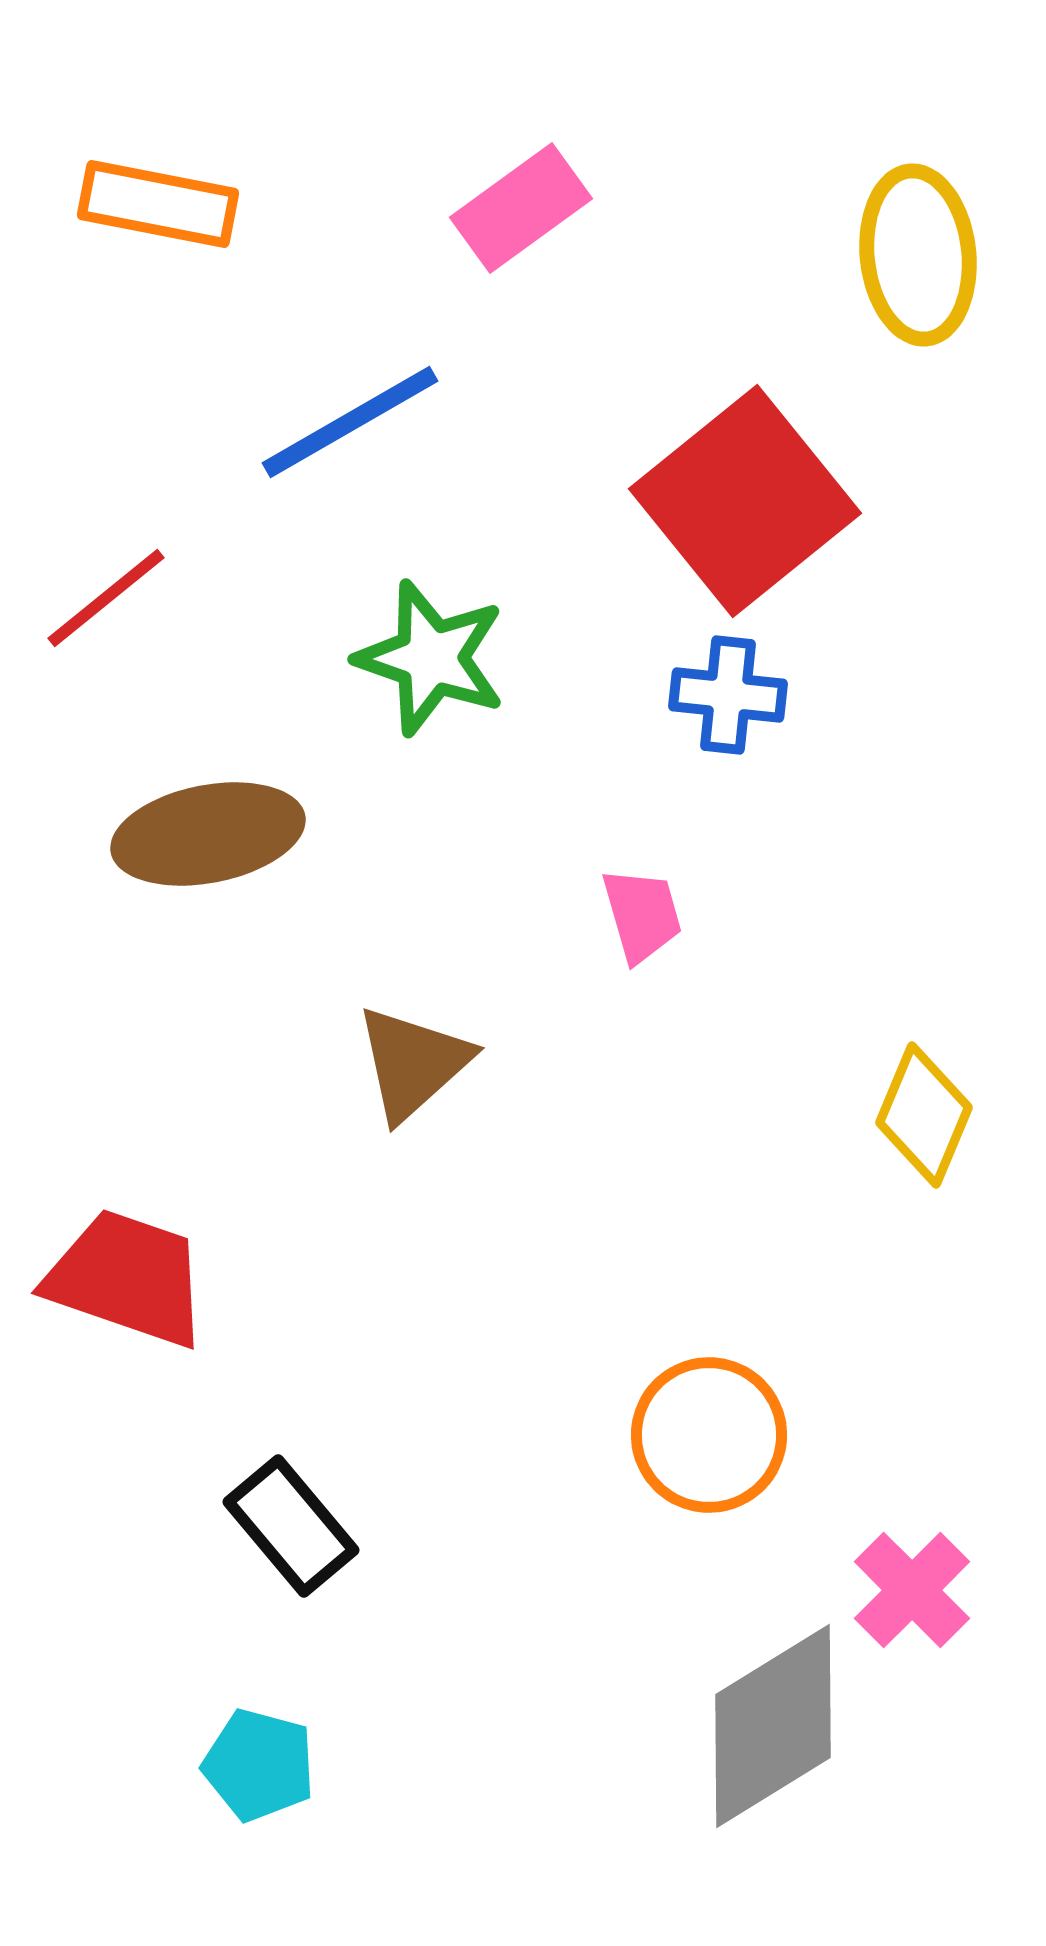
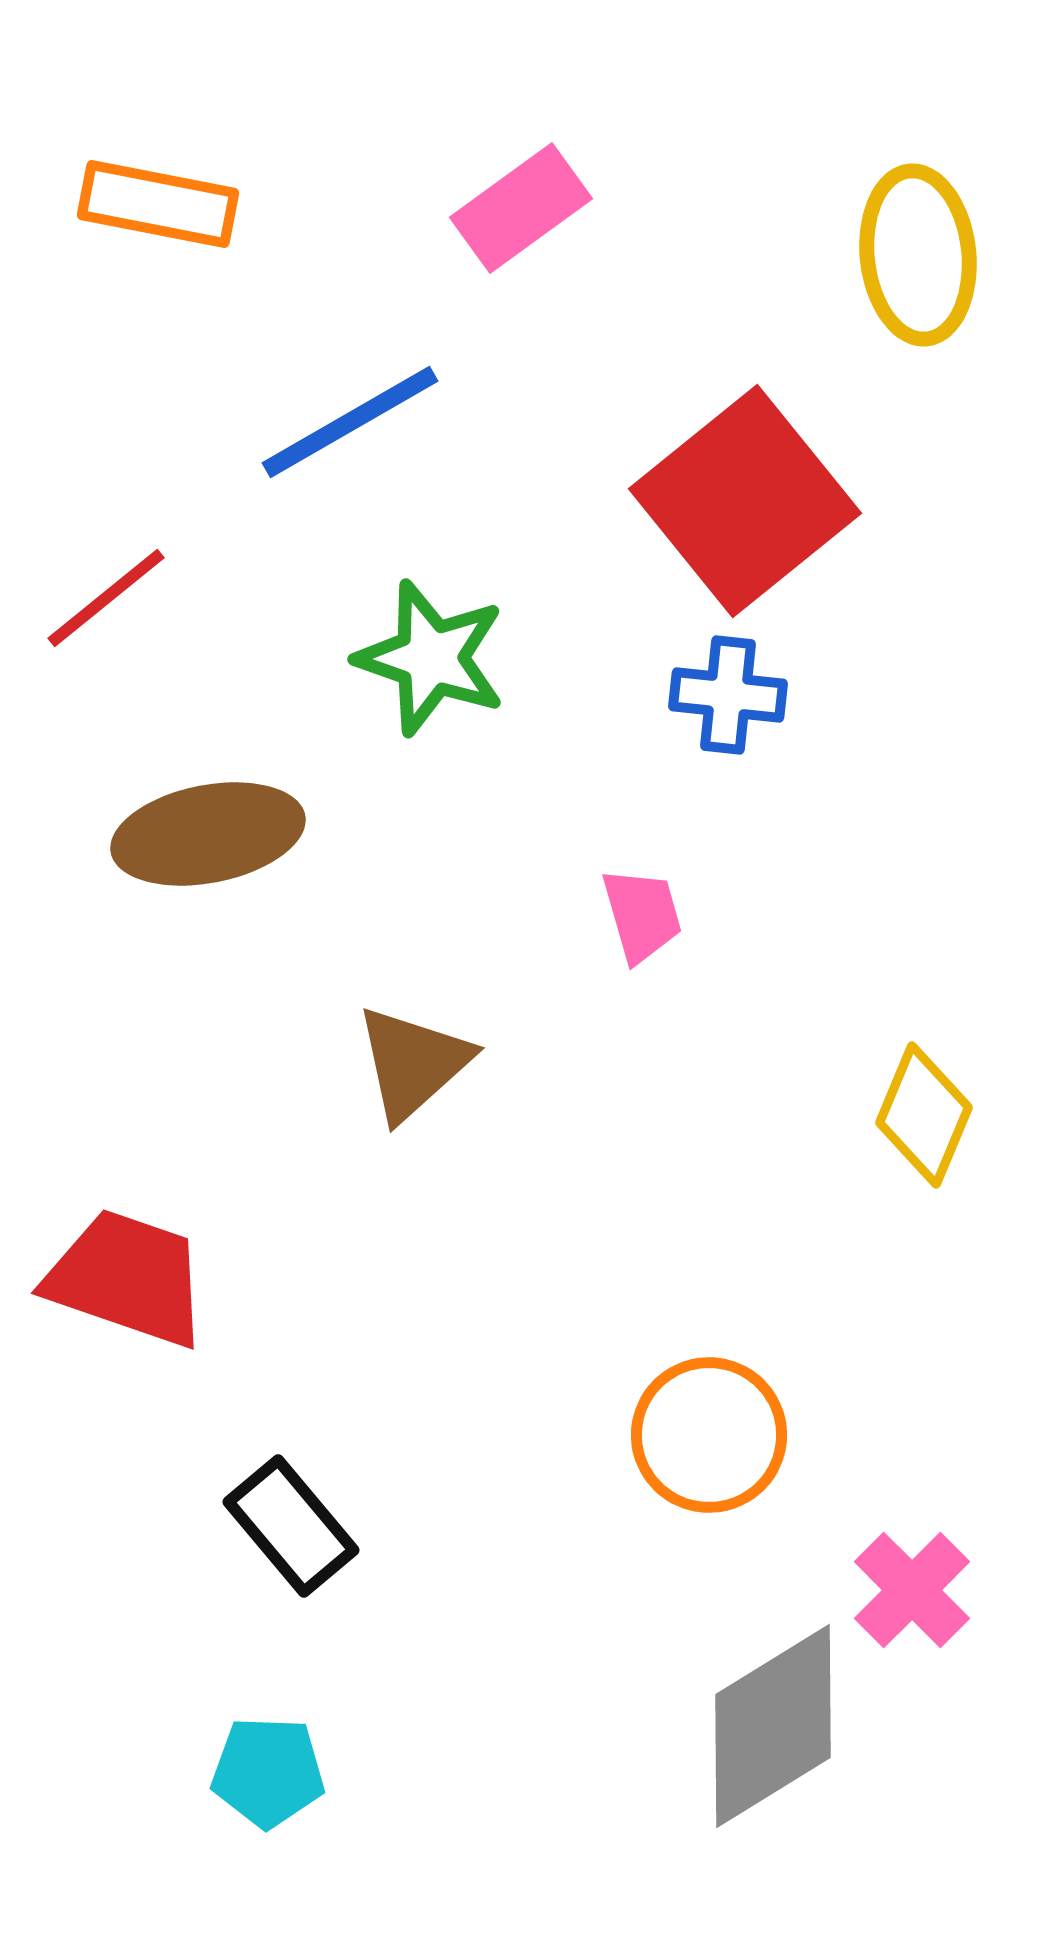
cyan pentagon: moved 9 px right, 7 px down; rotated 13 degrees counterclockwise
